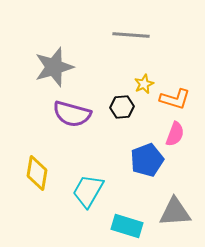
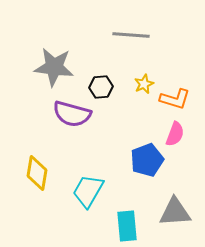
gray star: rotated 24 degrees clockwise
black hexagon: moved 21 px left, 20 px up
cyan rectangle: rotated 68 degrees clockwise
